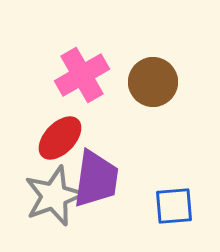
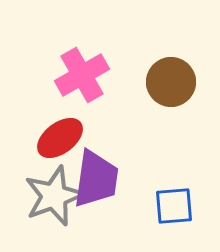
brown circle: moved 18 px right
red ellipse: rotated 9 degrees clockwise
